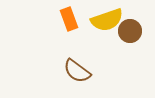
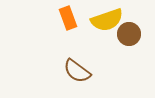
orange rectangle: moved 1 px left, 1 px up
brown circle: moved 1 px left, 3 px down
